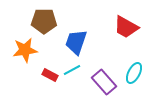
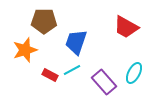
orange star: rotated 10 degrees counterclockwise
